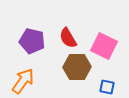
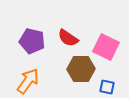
red semicircle: rotated 25 degrees counterclockwise
pink square: moved 2 px right, 1 px down
brown hexagon: moved 4 px right, 2 px down
orange arrow: moved 5 px right
